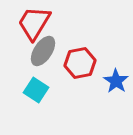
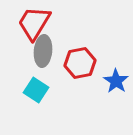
gray ellipse: rotated 28 degrees counterclockwise
